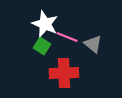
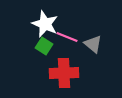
green square: moved 2 px right
